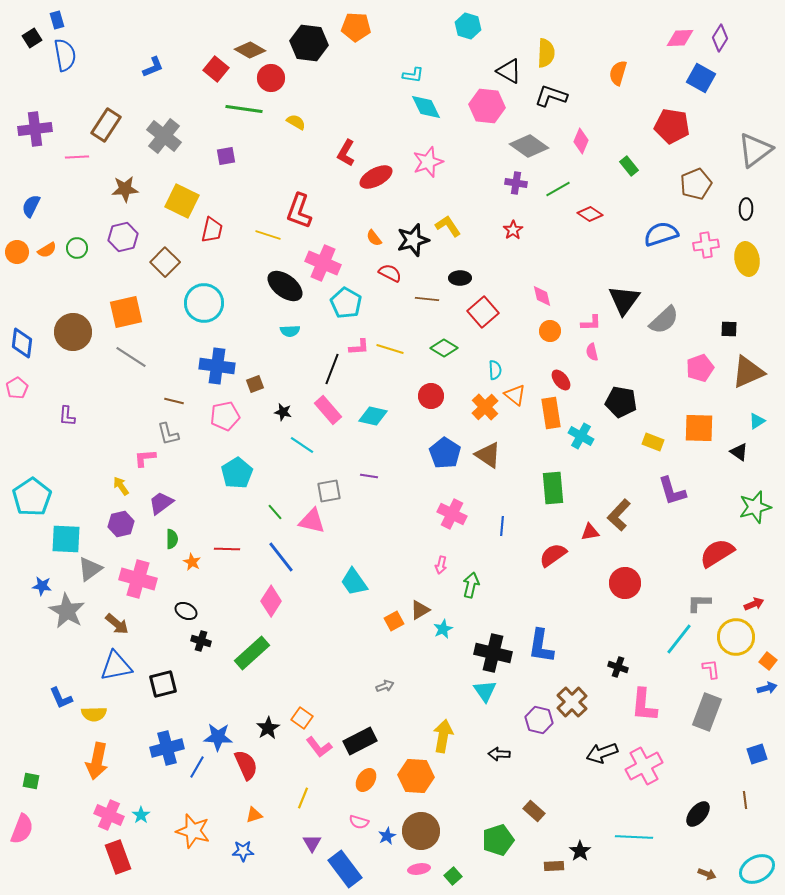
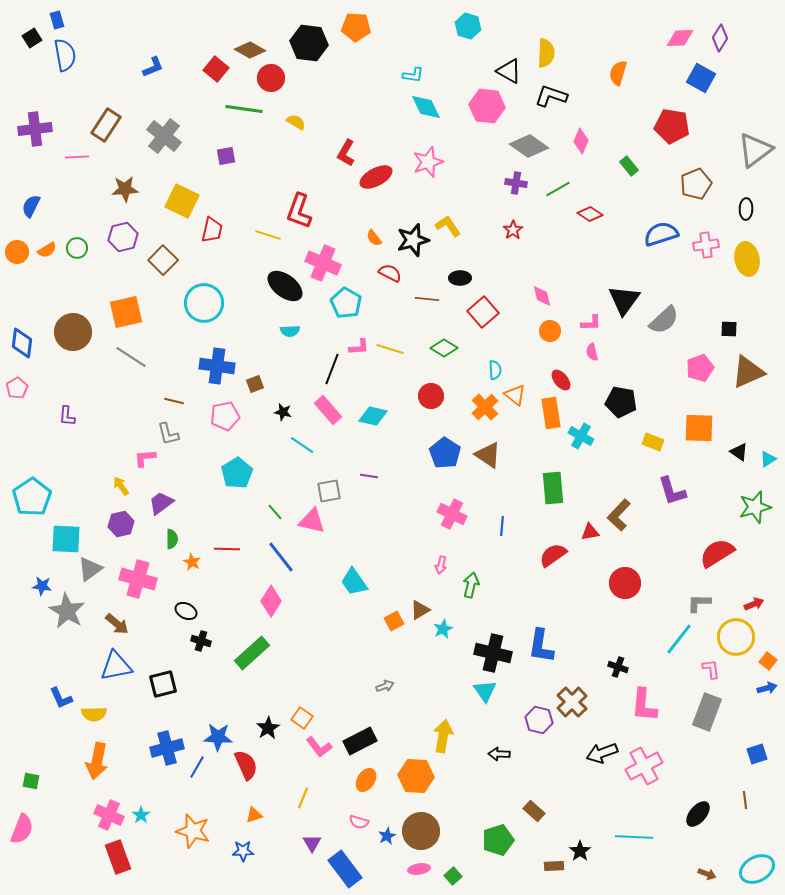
brown square at (165, 262): moved 2 px left, 2 px up
cyan triangle at (757, 421): moved 11 px right, 38 px down
